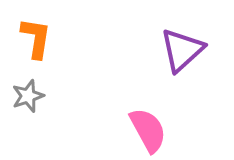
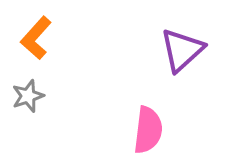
orange L-shape: rotated 147 degrees counterclockwise
pink semicircle: rotated 36 degrees clockwise
